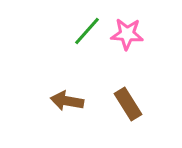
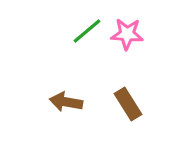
green line: rotated 8 degrees clockwise
brown arrow: moved 1 px left, 1 px down
